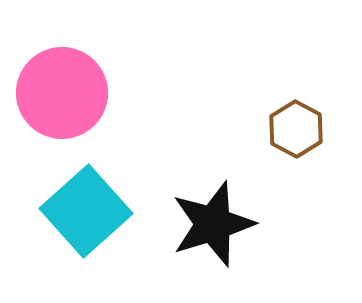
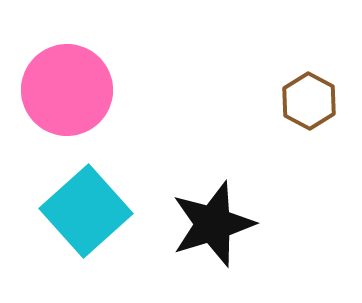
pink circle: moved 5 px right, 3 px up
brown hexagon: moved 13 px right, 28 px up
